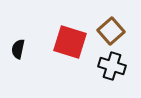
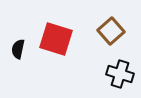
red square: moved 14 px left, 3 px up
black cross: moved 8 px right, 8 px down
